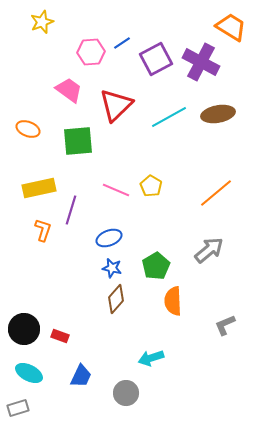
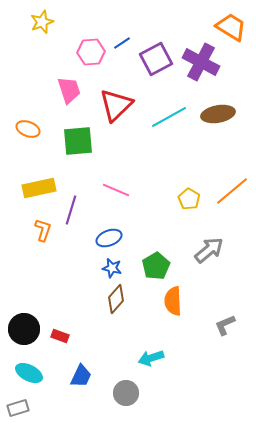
pink trapezoid: rotated 36 degrees clockwise
yellow pentagon: moved 38 px right, 13 px down
orange line: moved 16 px right, 2 px up
